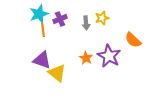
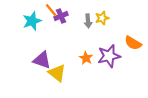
cyan star: moved 7 px left, 7 px down
purple cross: moved 1 px right, 3 px up
gray arrow: moved 2 px right, 2 px up
orange line: moved 8 px right, 20 px up; rotated 32 degrees counterclockwise
orange semicircle: moved 3 px down; rotated 12 degrees counterclockwise
purple star: rotated 30 degrees clockwise
